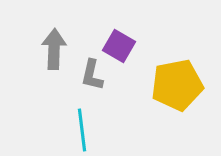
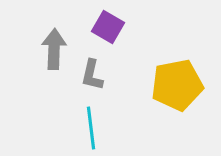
purple square: moved 11 px left, 19 px up
cyan line: moved 9 px right, 2 px up
